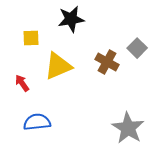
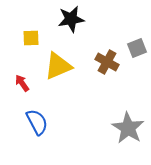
gray square: rotated 24 degrees clockwise
blue semicircle: rotated 68 degrees clockwise
